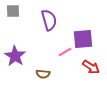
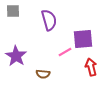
purple star: moved 1 px right
red arrow: rotated 138 degrees counterclockwise
